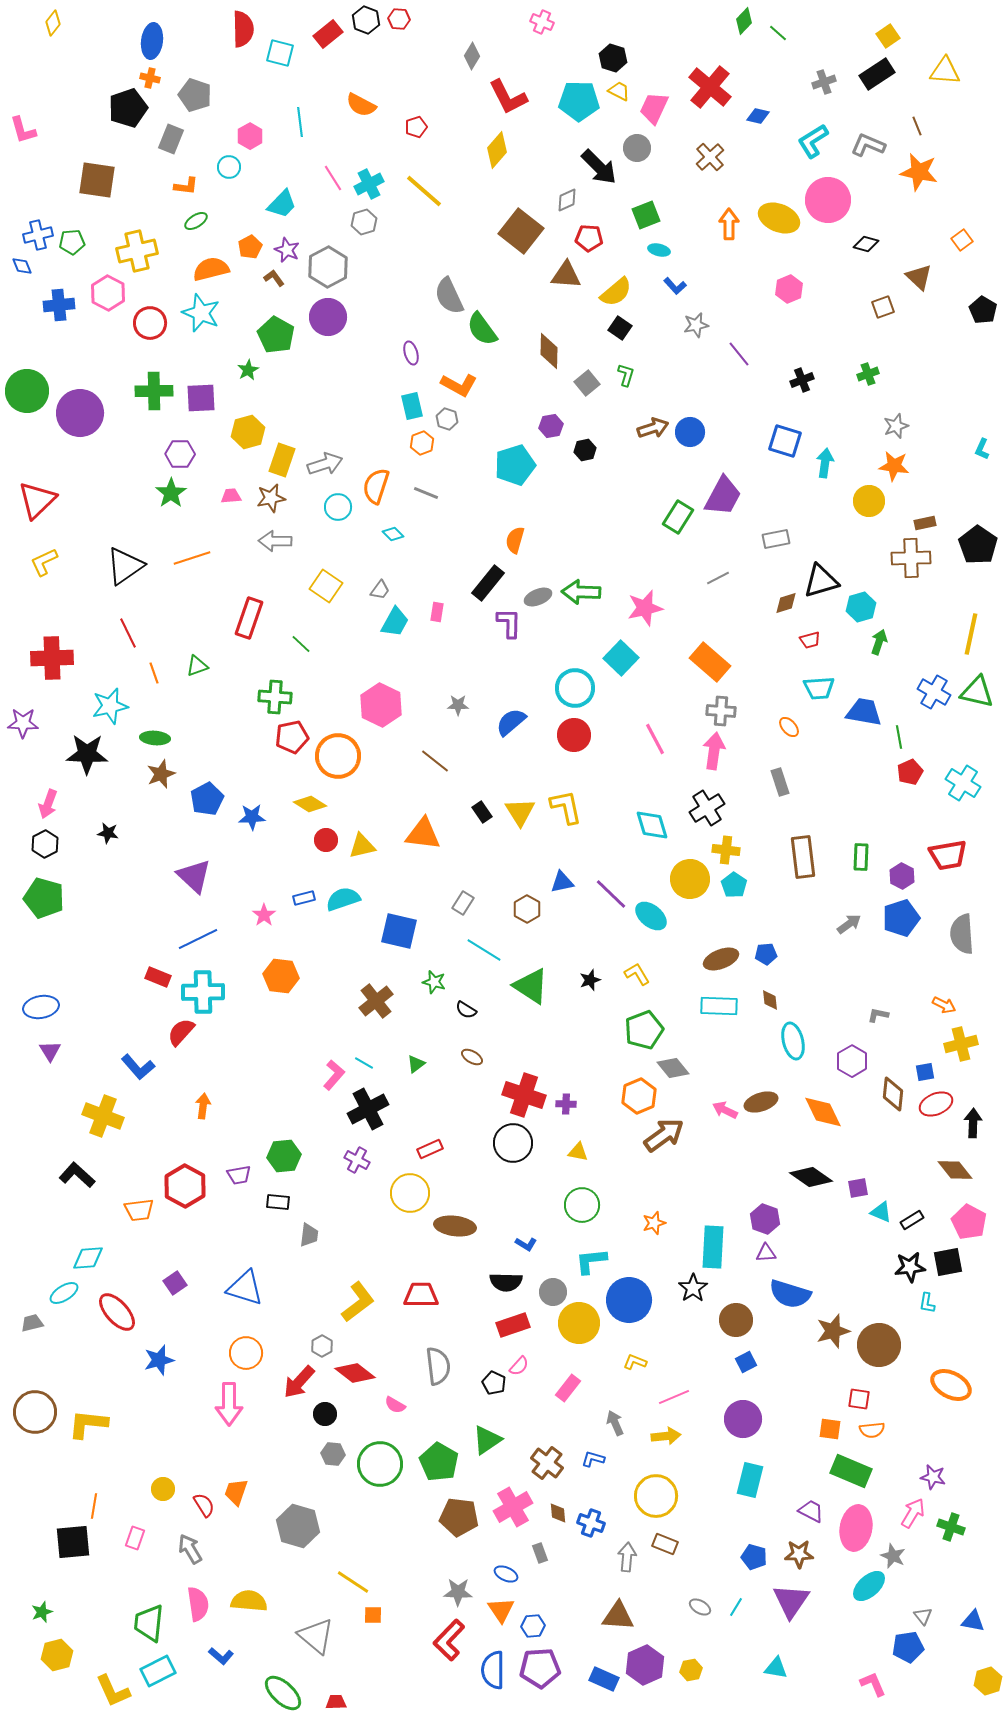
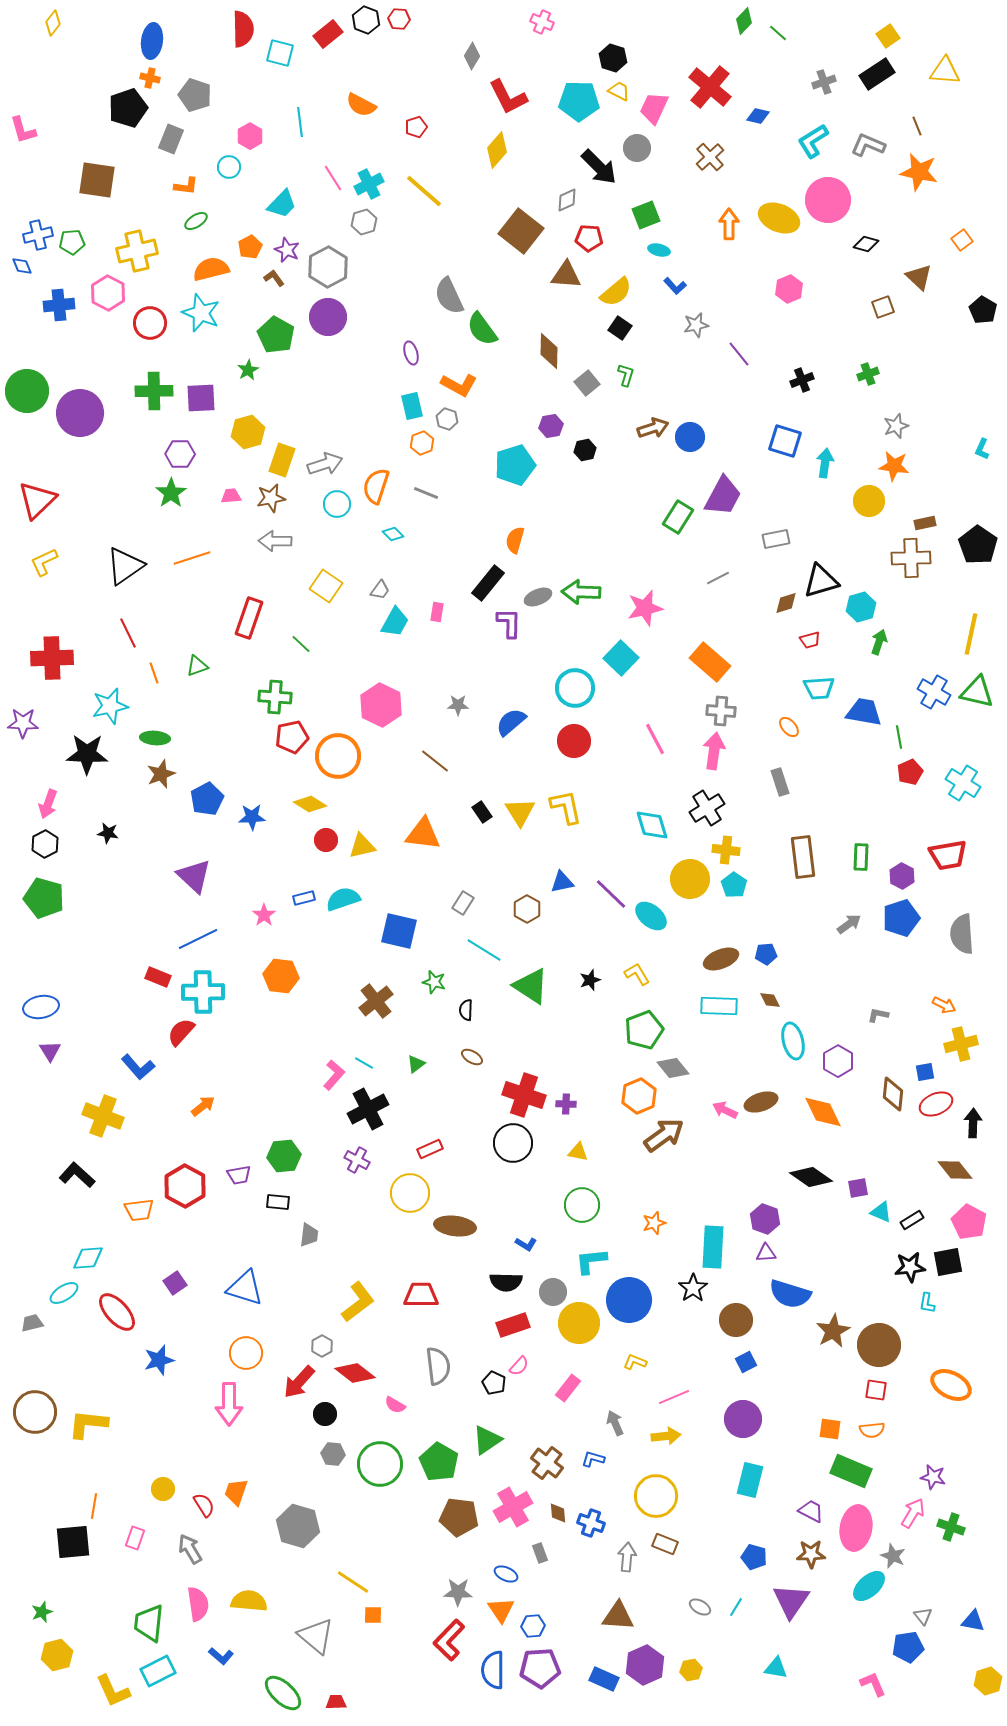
blue circle at (690, 432): moved 5 px down
cyan circle at (338, 507): moved 1 px left, 3 px up
red circle at (574, 735): moved 6 px down
brown diamond at (770, 1000): rotated 20 degrees counterclockwise
black semicircle at (466, 1010): rotated 60 degrees clockwise
purple hexagon at (852, 1061): moved 14 px left
orange arrow at (203, 1106): rotated 45 degrees clockwise
brown star at (833, 1331): rotated 12 degrees counterclockwise
red square at (859, 1399): moved 17 px right, 9 px up
brown star at (799, 1554): moved 12 px right
